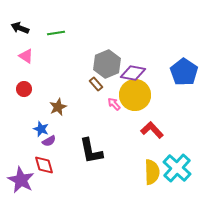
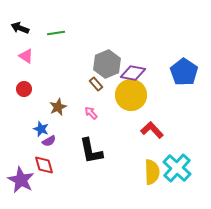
yellow circle: moved 4 px left
pink arrow: moved 23 px left, 9 px down
